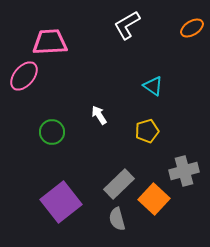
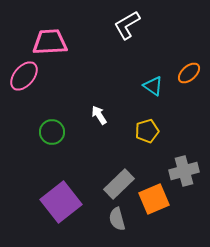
orange ellipse: moved 3 px left, 45 px down; rotated 10 degrees counterclockwise
orange square: rotated 24 degrees clockwise
